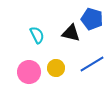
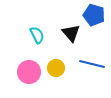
blue pentagon: moved 2 px right, 4 px up
black triangle: rotated 36 degrees clockwise
blue line: rotated 45 degrees clockwise
